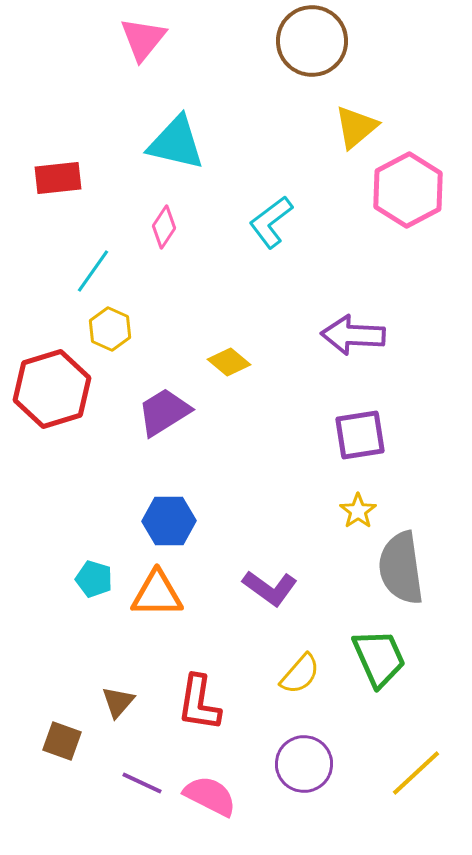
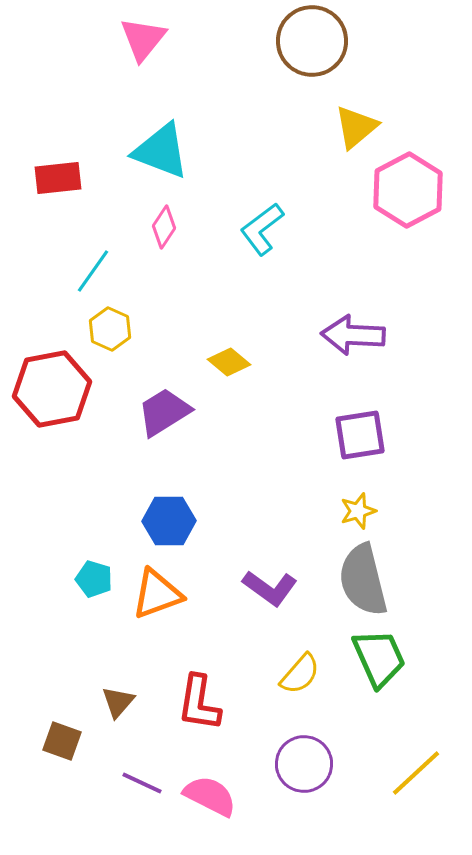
cyan triangle: moved 15 px left, 8 px down; rotated 8 degrees clockwise
cyan L-shape: moved 9 px left, 7 px down
red hexagon: rotated 6 degrees clockwise
yellow star: rotated 18 degrees clockwise
gray semicircle: moved 38 px left, 12 px down; rotated 6 degrees counterclockwise
orange triangle: rotated 20 degrees counterclockwise
